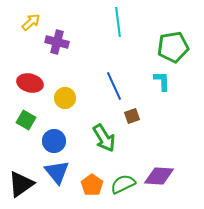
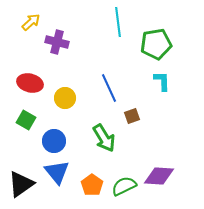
green pentagon: moved 17 px left, 3 px up
blue line: moved 5 px left, 2 px down
green semicircle: moved 1 px right, 2 px down
